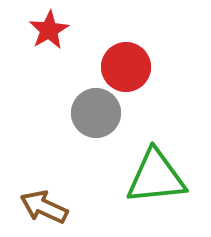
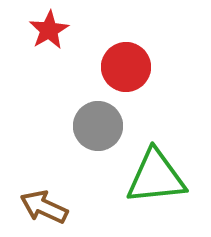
gray circle: moved 2 px right, 13 px down
